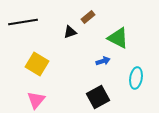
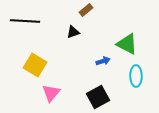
brown rectangle: moved 2 px left, 7 px up
black line: moved 2 px right, 1 px up; rotated 12 degrees clockwise
black triangle: moved 3 px right
green triangle: moved 9 px right, 6 px down
yellow square: moved 2 px left, 1 px down
cyan ellipse: moved 2 px up; rotated 10 degrees counterclockwise
pink triangle: moved 15 px right, 7 px up
